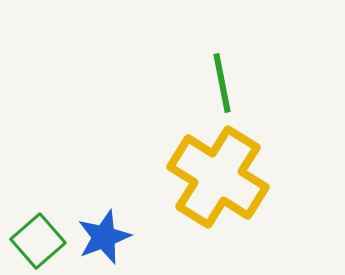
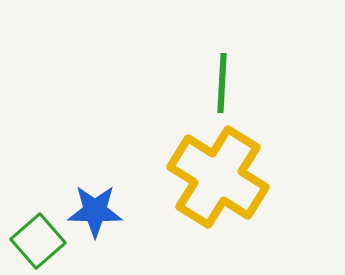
green line: rotated 14 degrees clockwise
blue star: moved 9 px left, 26 px up; rotated 22 degrees clockwise
